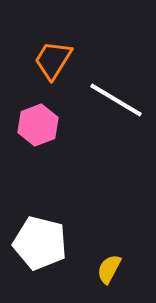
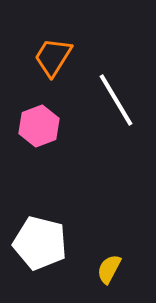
orange trapezoid: moved 3 px up
white line: rotated 28 degrees clockwise
pink hexagon: moved 1 px right, 1 px down
